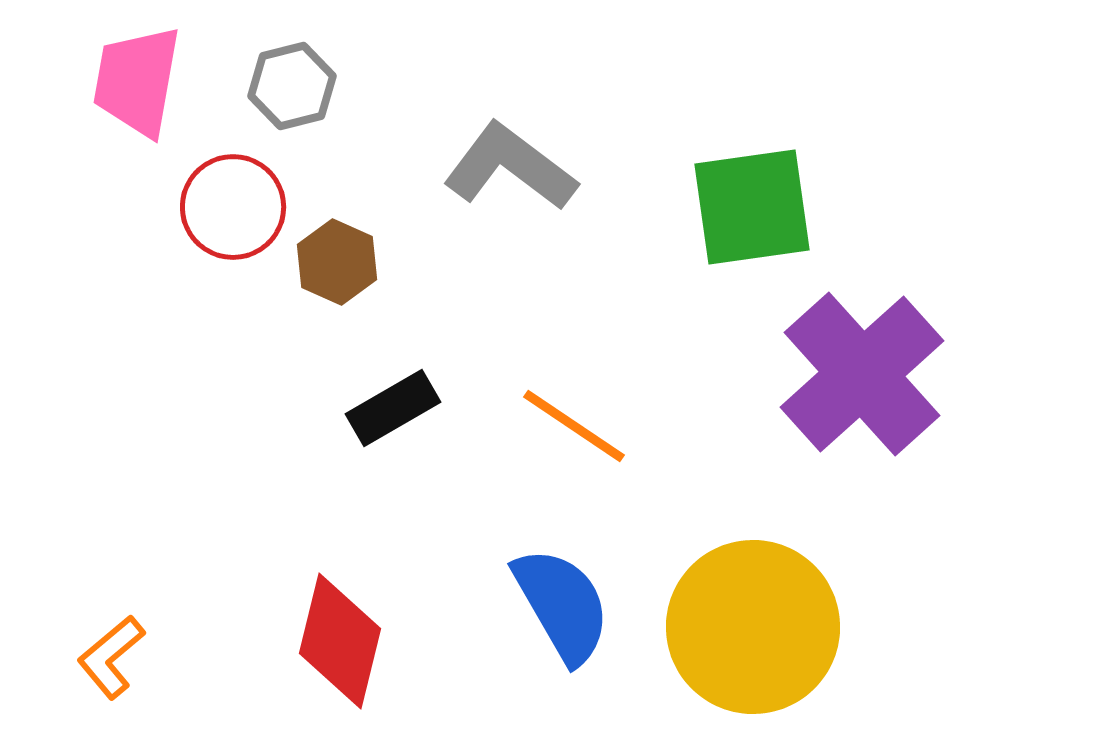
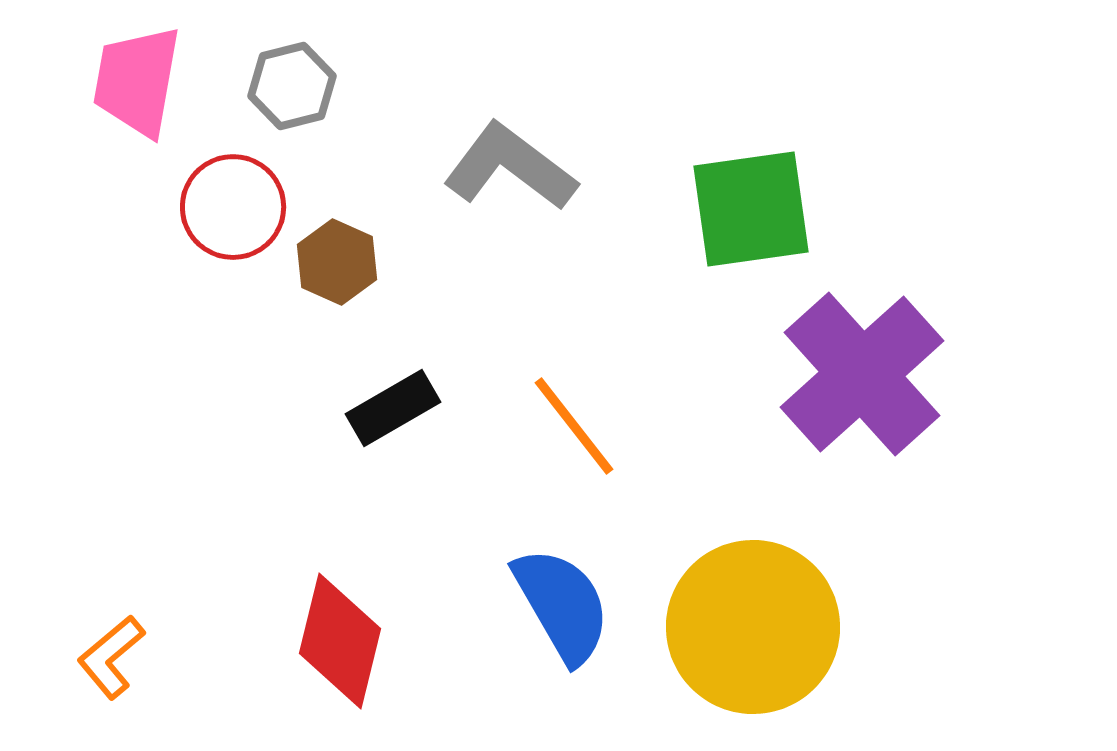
green square: moved 1 px left, 2 px down
orange line: rotated 18 degrees clockwise
